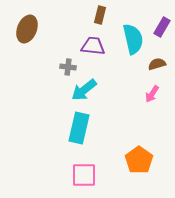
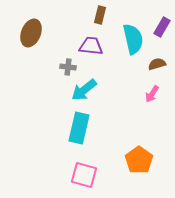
brown ellipse: moved 4 px right, 4 px down
purple trapezoid: moved 2 px left
pink square: rotated 16 degrees clockwise
